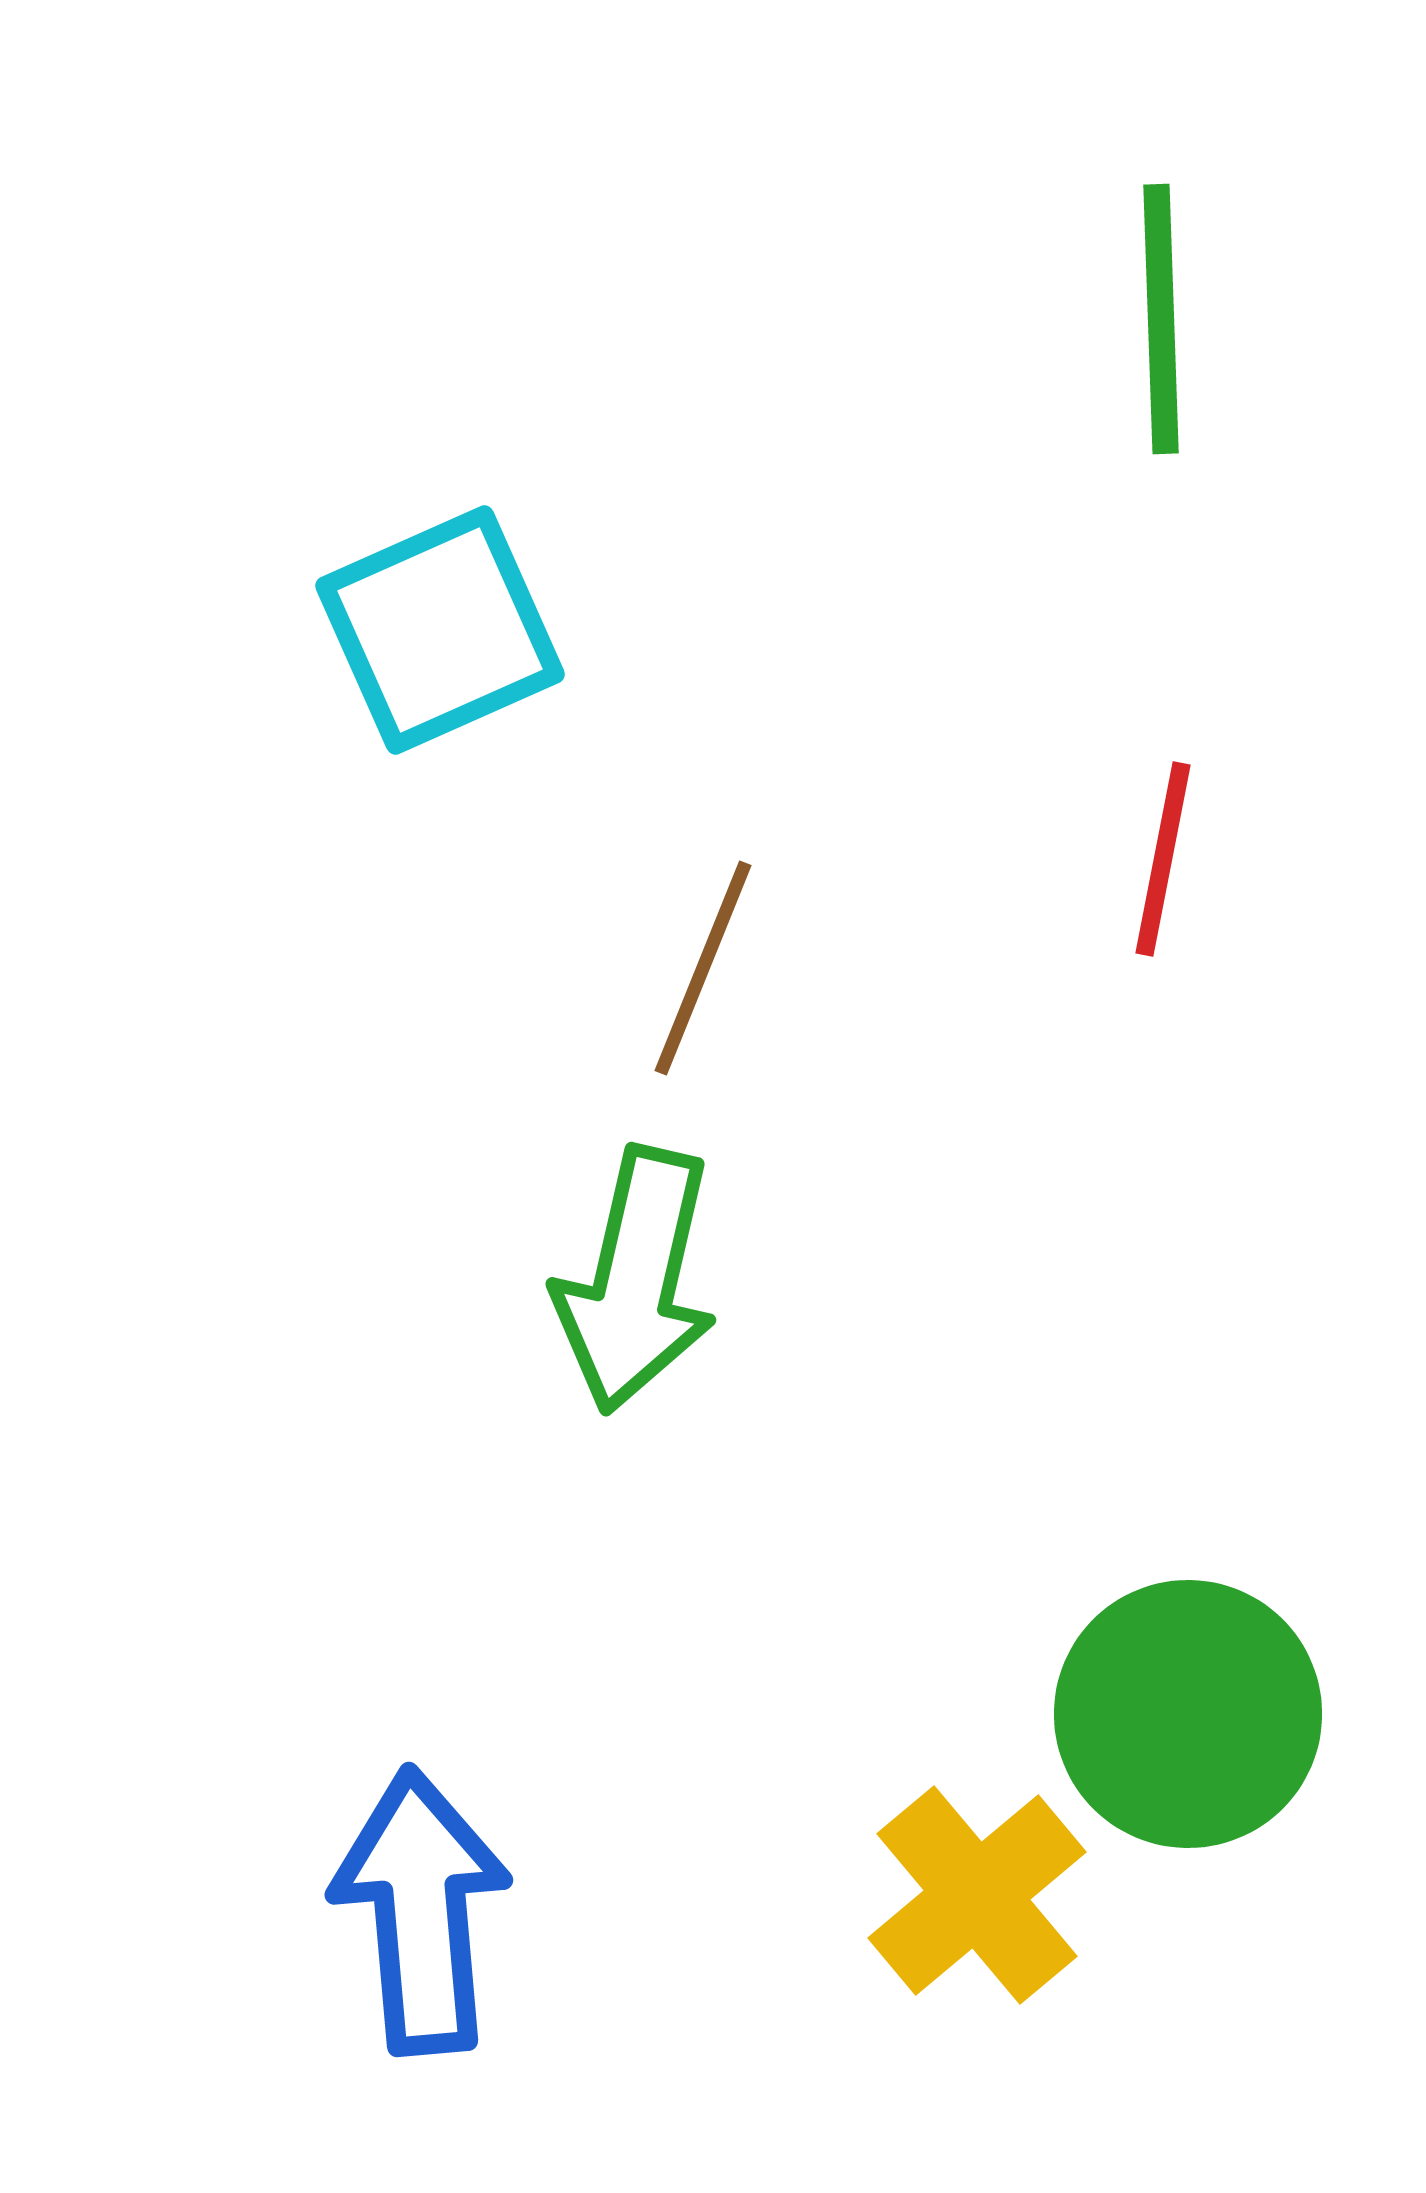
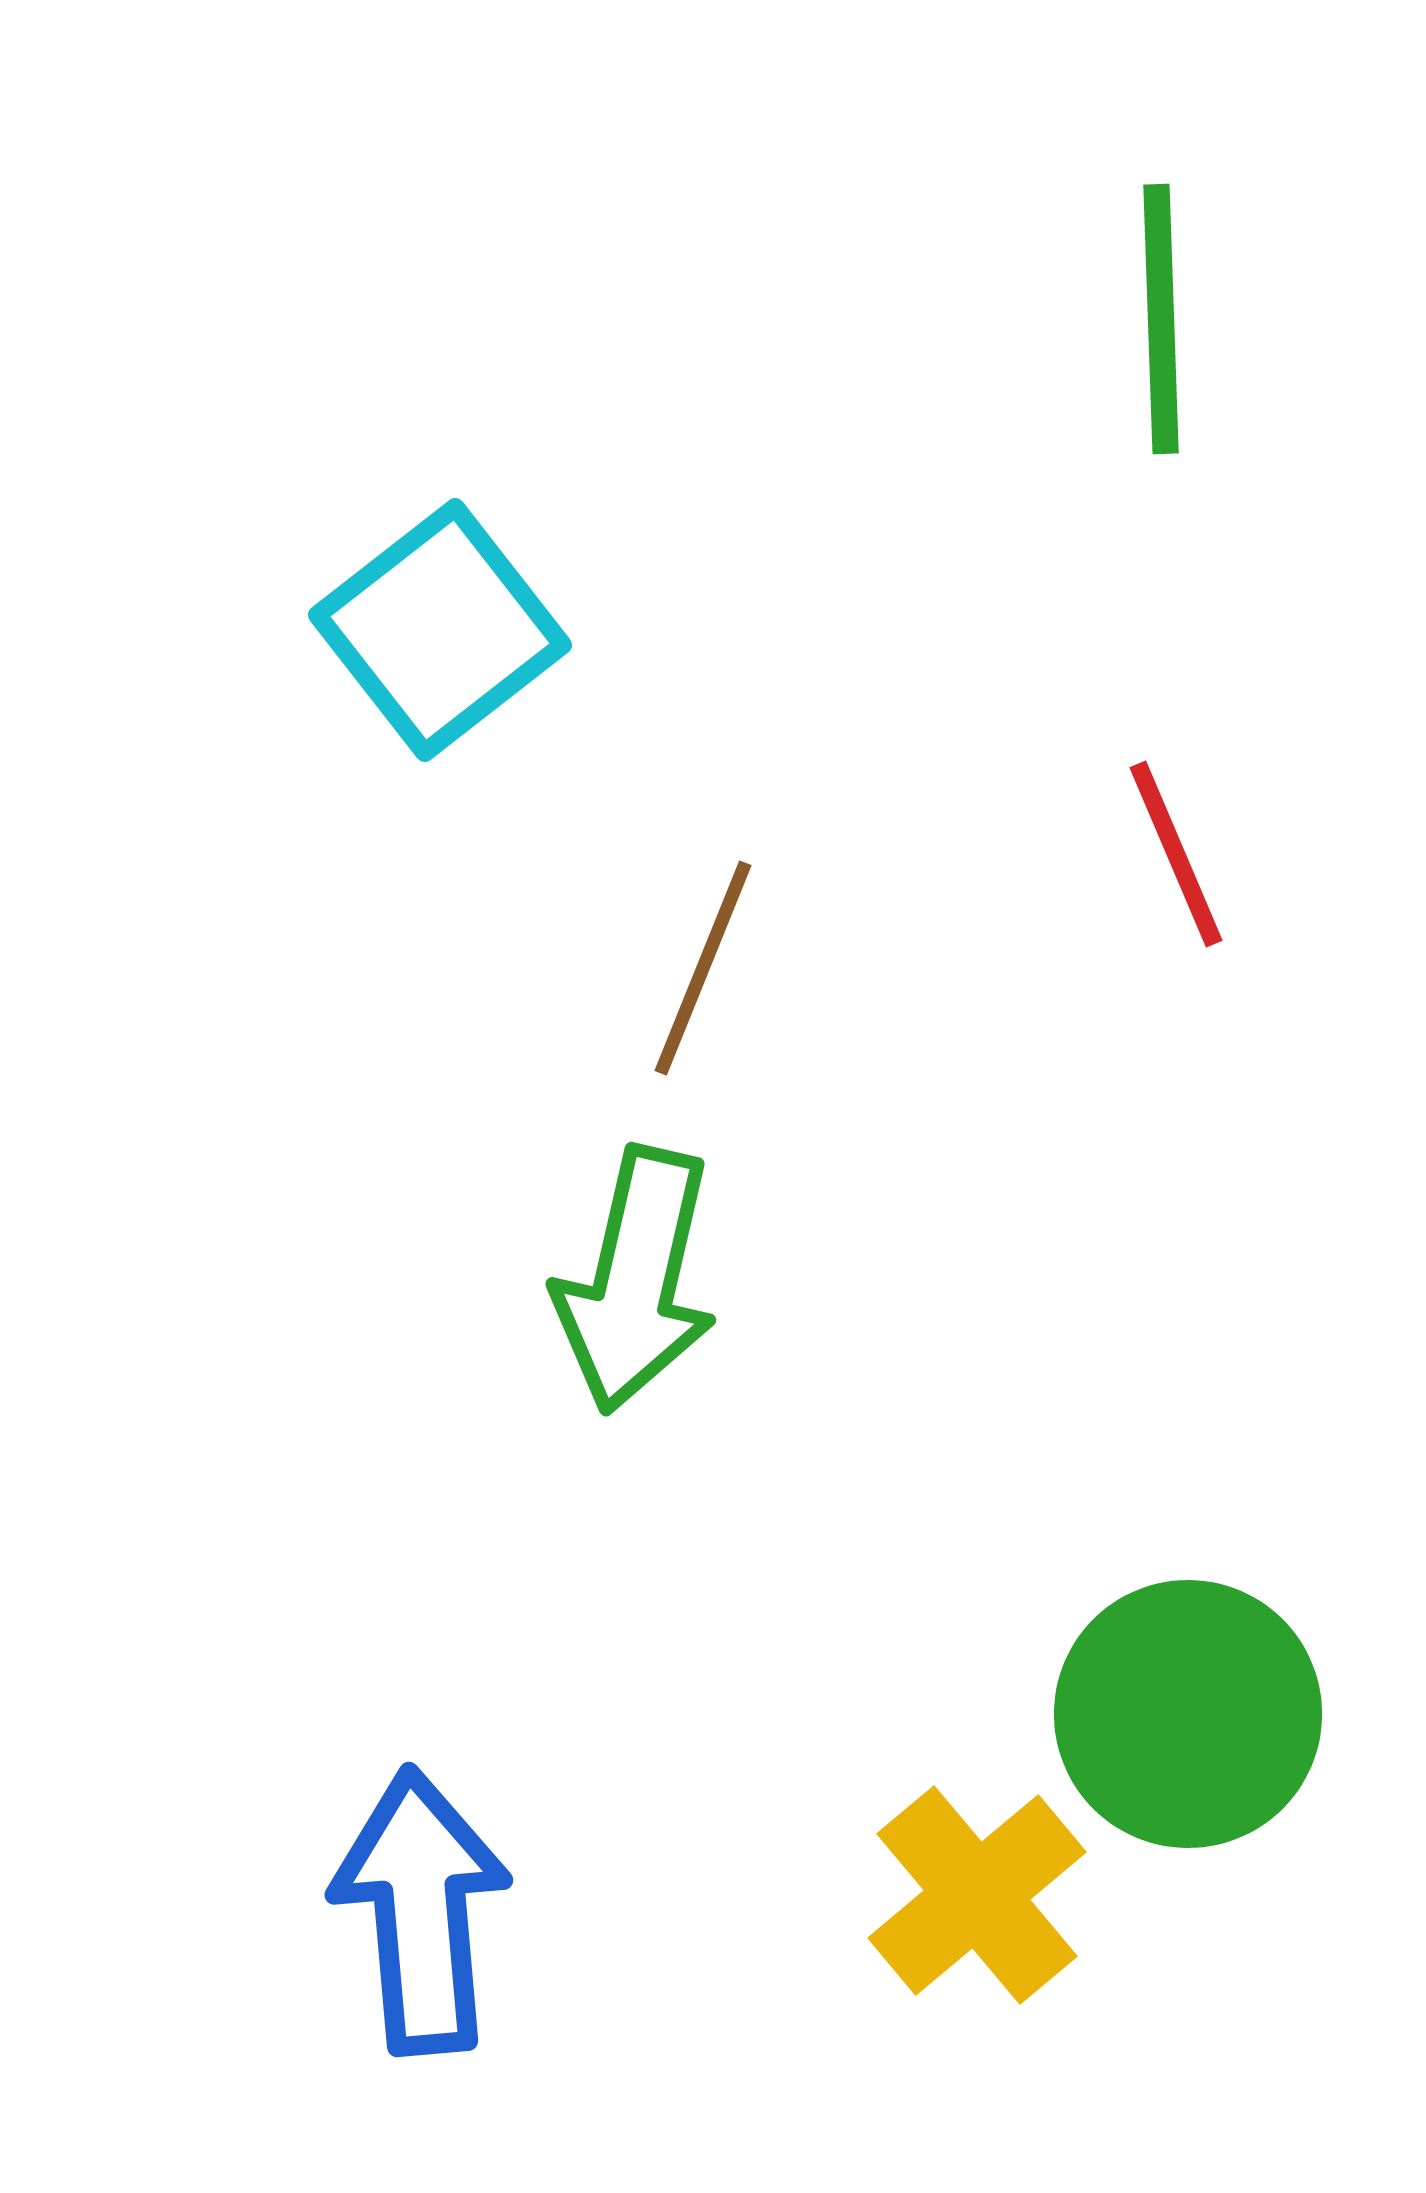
cyan square: rotated 14 degrees counterclockwise
red line: moved 13 px right, 5 px up; rotated 34 degrees counterclockwise
